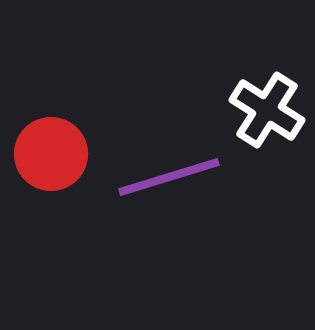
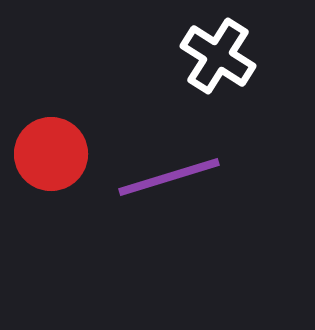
white cross: moved 49 px left, 54 px up
